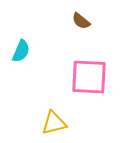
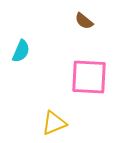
brown semicircle: moved 3 px right
yellow triangle: rotated 8 degrees counterclockwise
